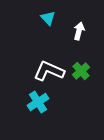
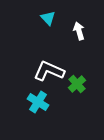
white arrow: rotated 30 degrees counterclockwise
green cross: moved 4 px left, 13 px down
cyan cross: rotated 25 degrees counterclockwise
